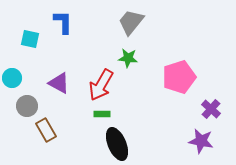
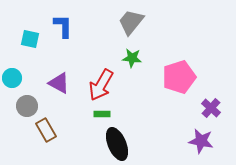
blue L-shape: moved 4 px down
green star: moved 4 px right
purple cross: moved 1 px up
